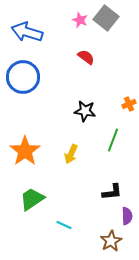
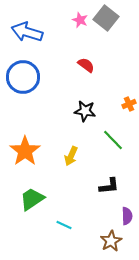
red semicircle: moved 8 px down
green line: rotated 65 degrees counterclockwise
yellow arrow: moved 2 px down
black L-shape: moved 3 px left, 6 px up
